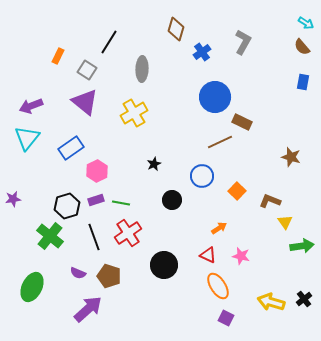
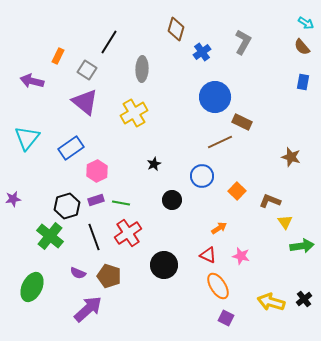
purple arrow at (31, 106): moved 1 px right, 25 px up; rotated 35 degrees clockwise
